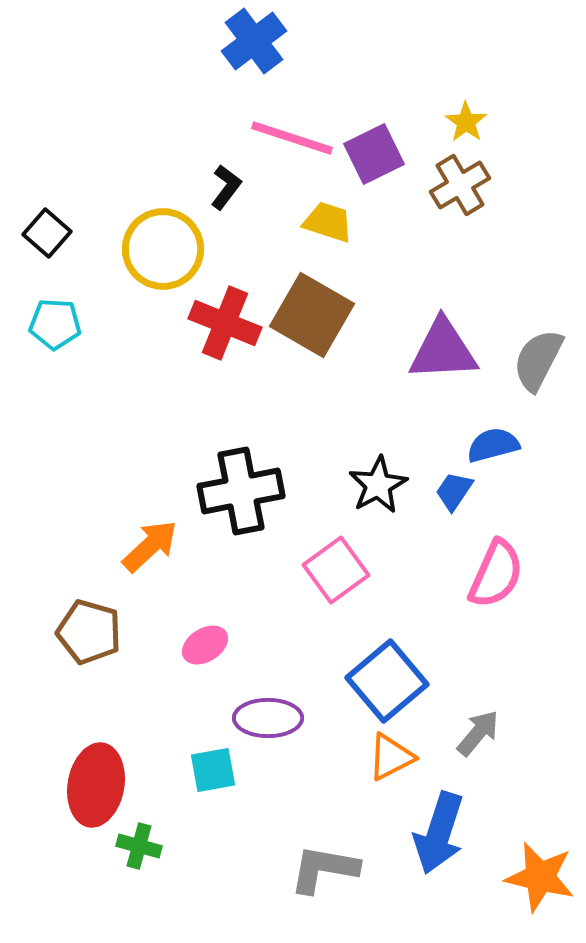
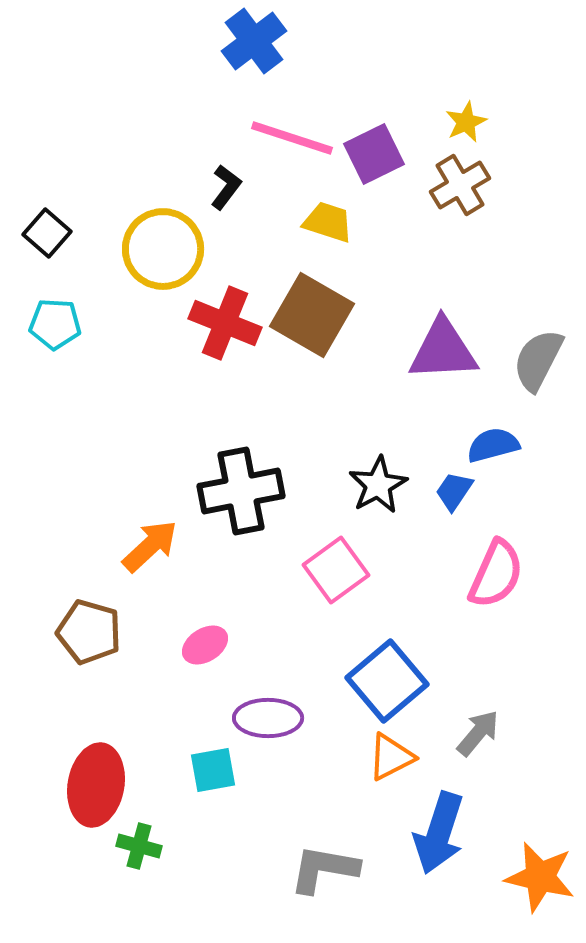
yellow star: rotated 12 degrees clockwise
